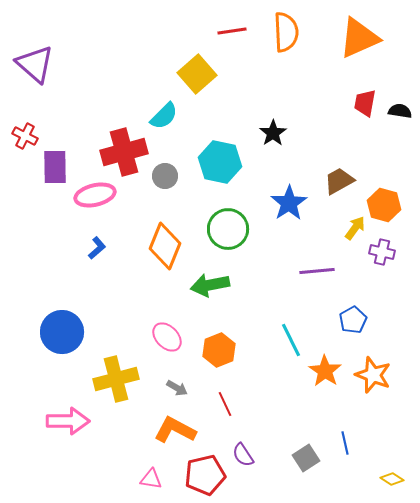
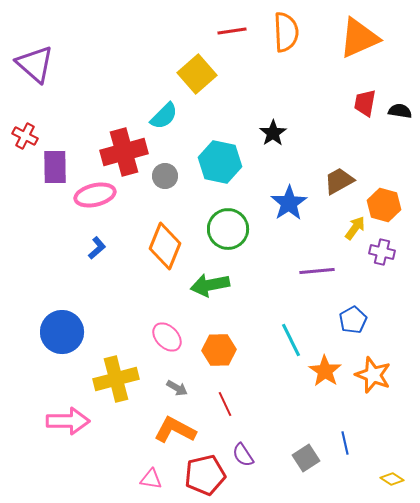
orange hexagon at (219, 350): rotated 20 degrees clockwise
